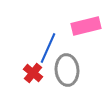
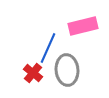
pink rectangle: moved 3 px left
